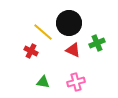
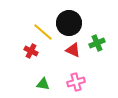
green triangle: moved 2 px down
